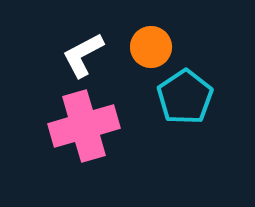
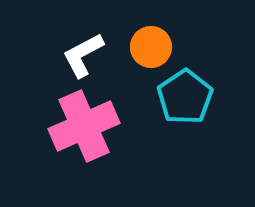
pink cross: rotated 8 degrees counterclockwise
